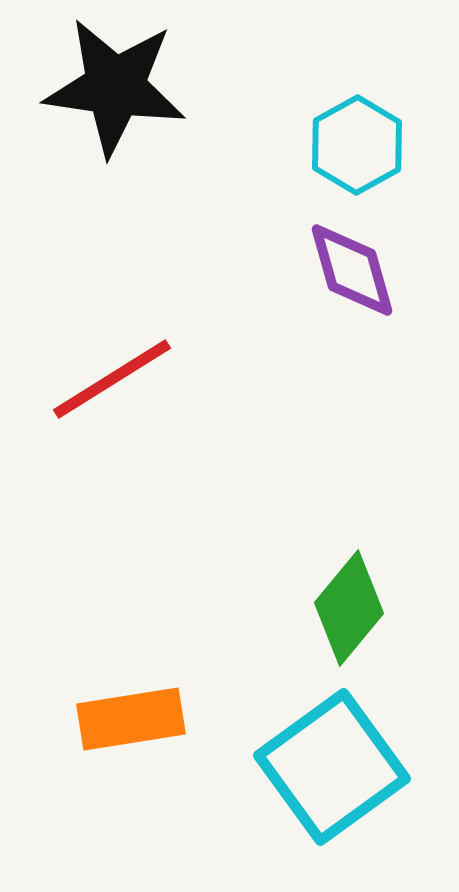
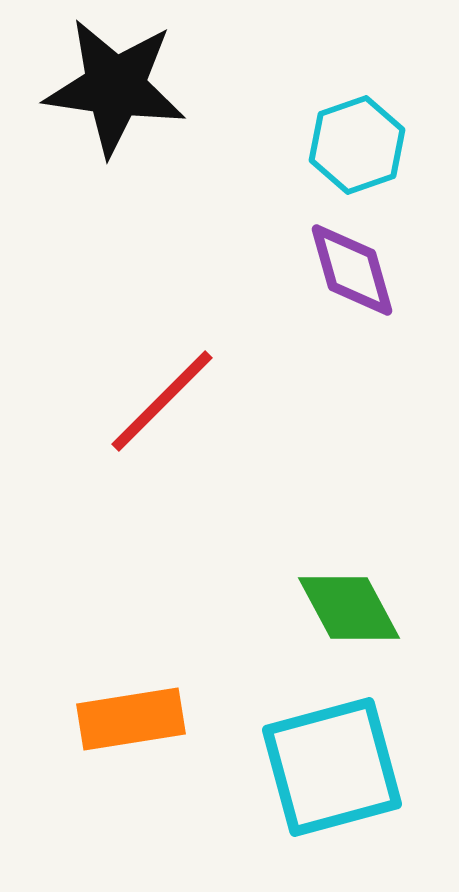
cyan hexagon: rotated 10 degrees clockwise
red line: moved 50 px right, 22 px down; rotated 13 degrees counterclockwise
green diamond: rotated 68 degrees counterclockwise
cyan square: rotated 21 degrees clockwise
